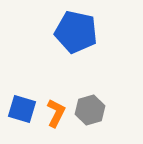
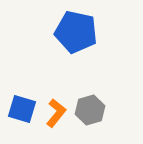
orange L-shape: rotated 12 degrees clockwise
